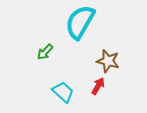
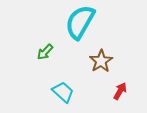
brown star: moved 7 px left; rotated 25 degrees clockwise
red arrow: moved 22 px right, 5 px down
